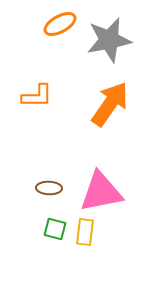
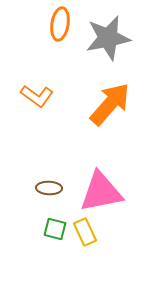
orange ellipse: rotated 52 degrees counterclockwise
gray star: moved 1 px left, 2 px up
orange L-shape: rotated 36 degrees clockwise
orange arrow: rotated 6 degrees clockwise
yellow rectangle: rotated 32 degrees counterclockwise
